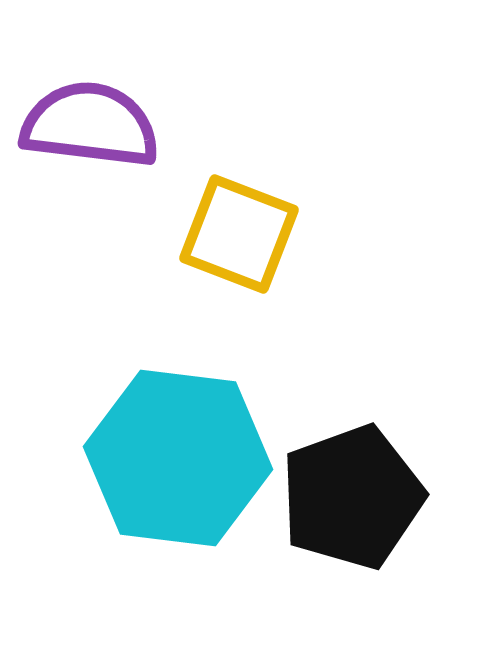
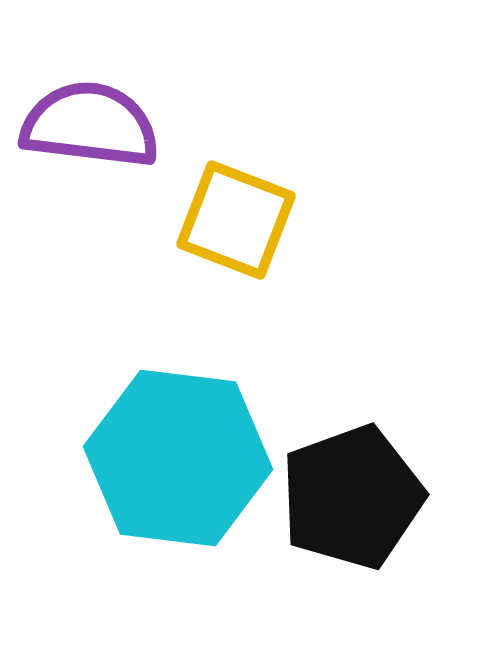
yellow square: moved 3 px left, 14 px up
